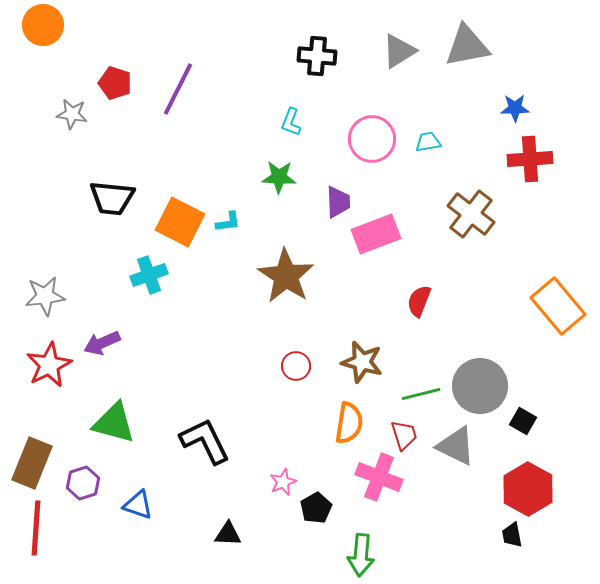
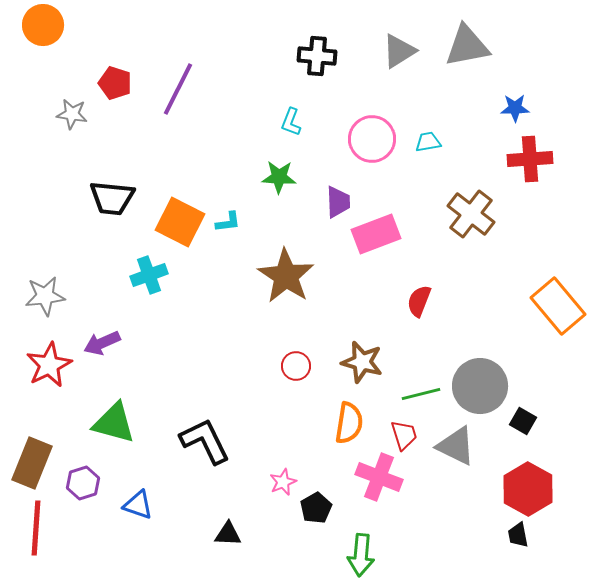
black trapezoid at (512, 535): moved 6 px right
